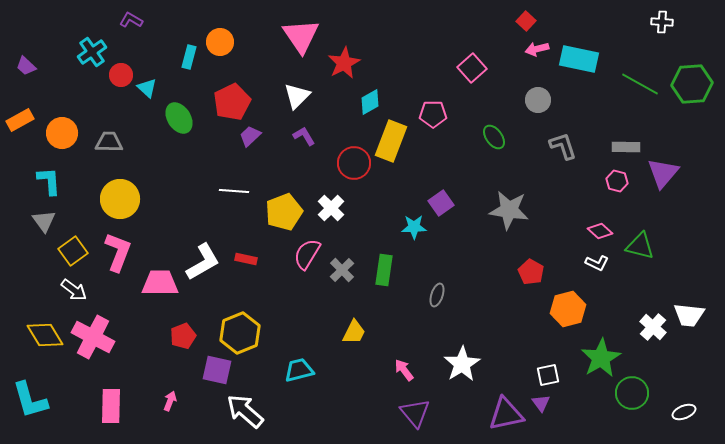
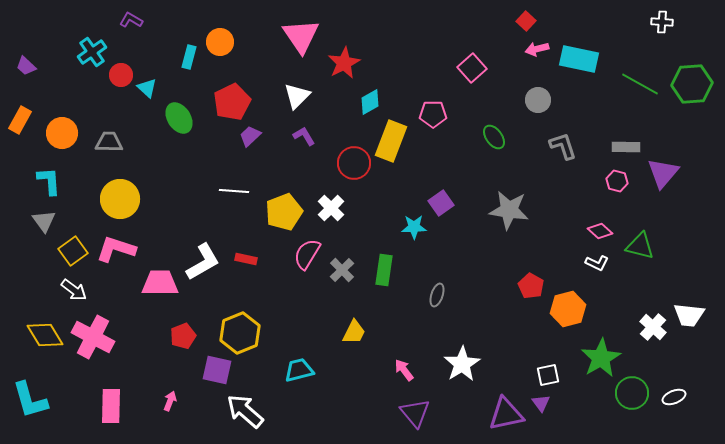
orange rectangle at (20, 120): rotated 32 degrees counterclockwise
pink L-shape at (118, 252): moved 2 px left, 3 px up; rotated 93 degrees counterclockwise
red pentagon at (531, 272): moved 14 px down
white ellipse at (684, 412): moved 10 px left, 15 px up
